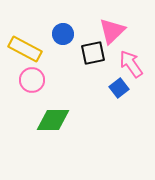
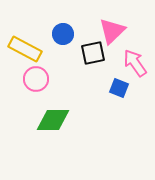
pink arrow: moved 4 px right, 1 px up
pink circle: moved 4 px right, 1 px up
blue square: rotated 30 degrees counterclockwise
